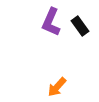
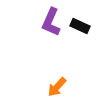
black rectangle: rotated 30 degrees counterclockwise
